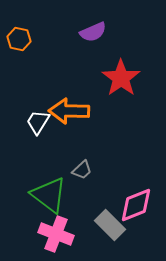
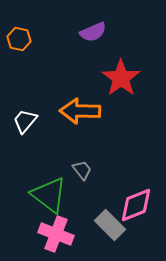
orange arrow: moved 11 px right
white trapezoid: moved 13 px left, 1 px up; rotated 8 degrees clockwise
gray trapezoid: rotated 85 degrees counterclockwise
